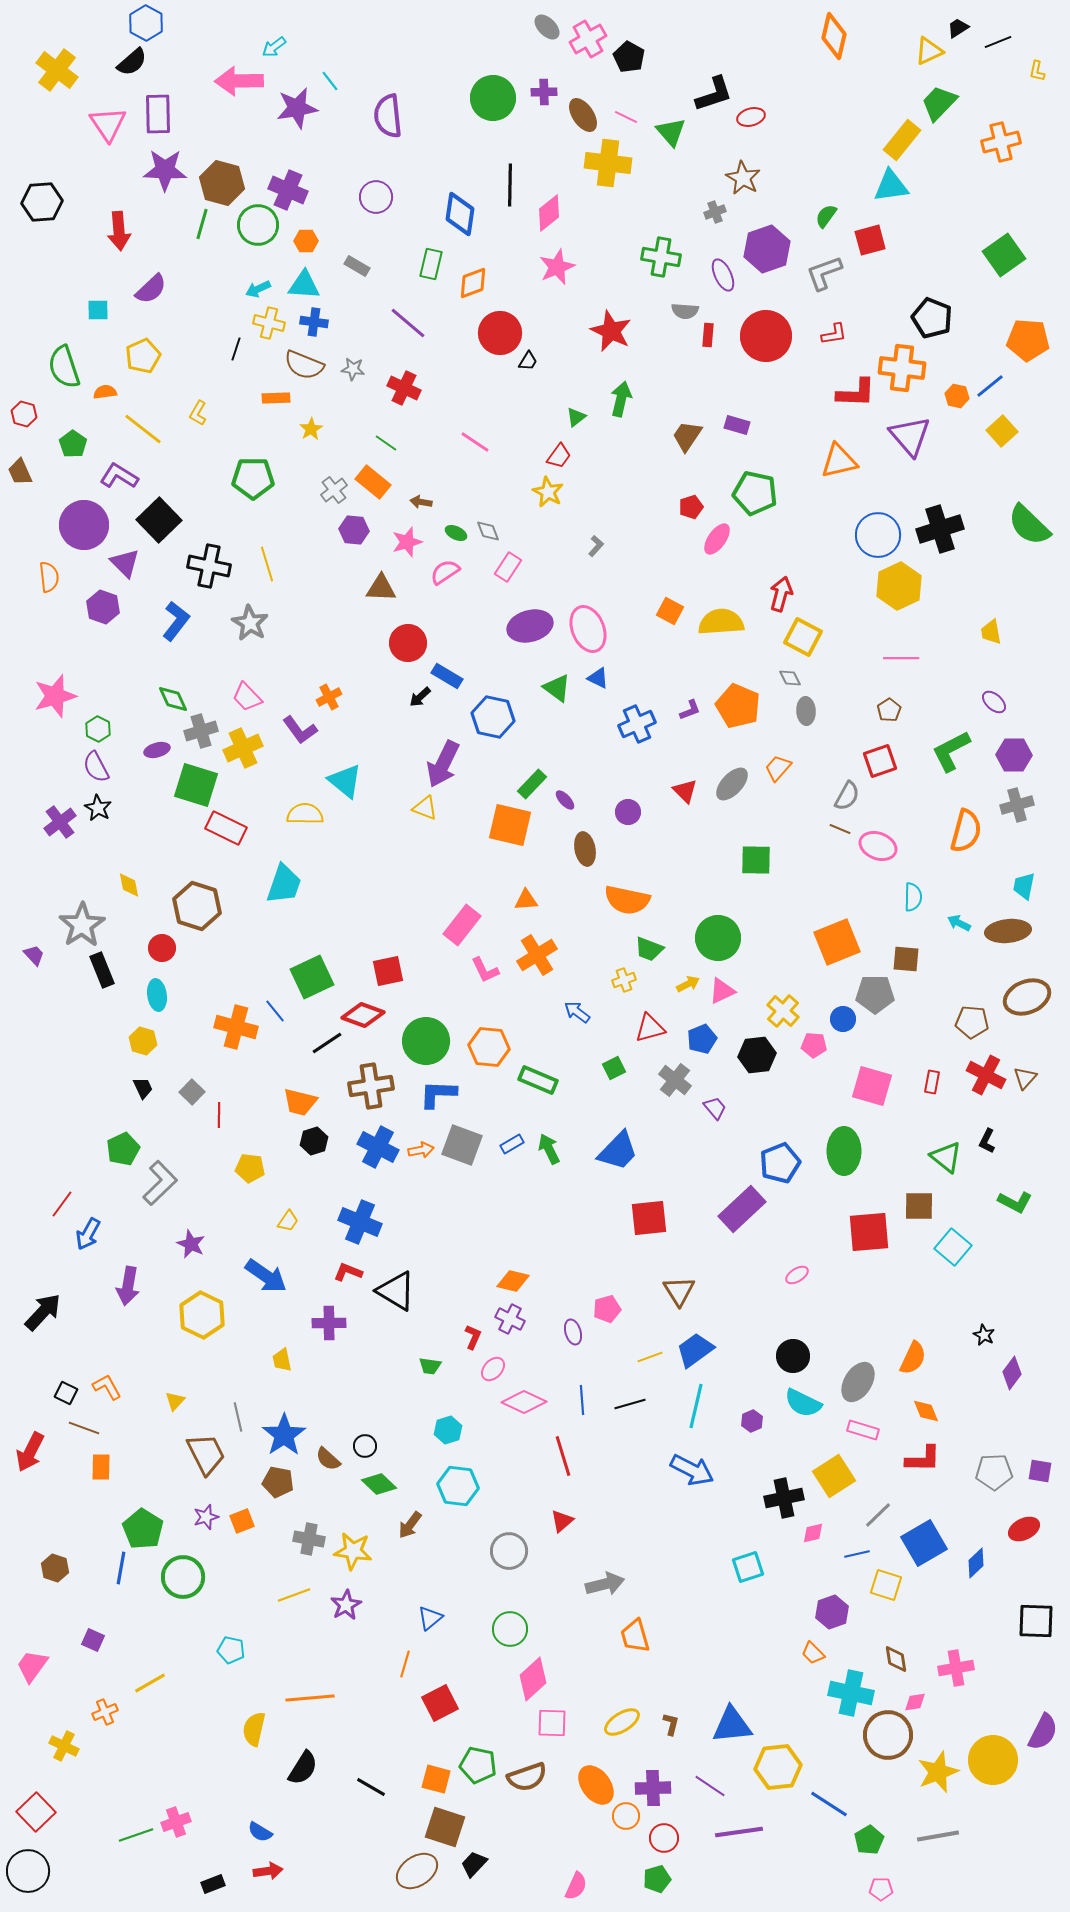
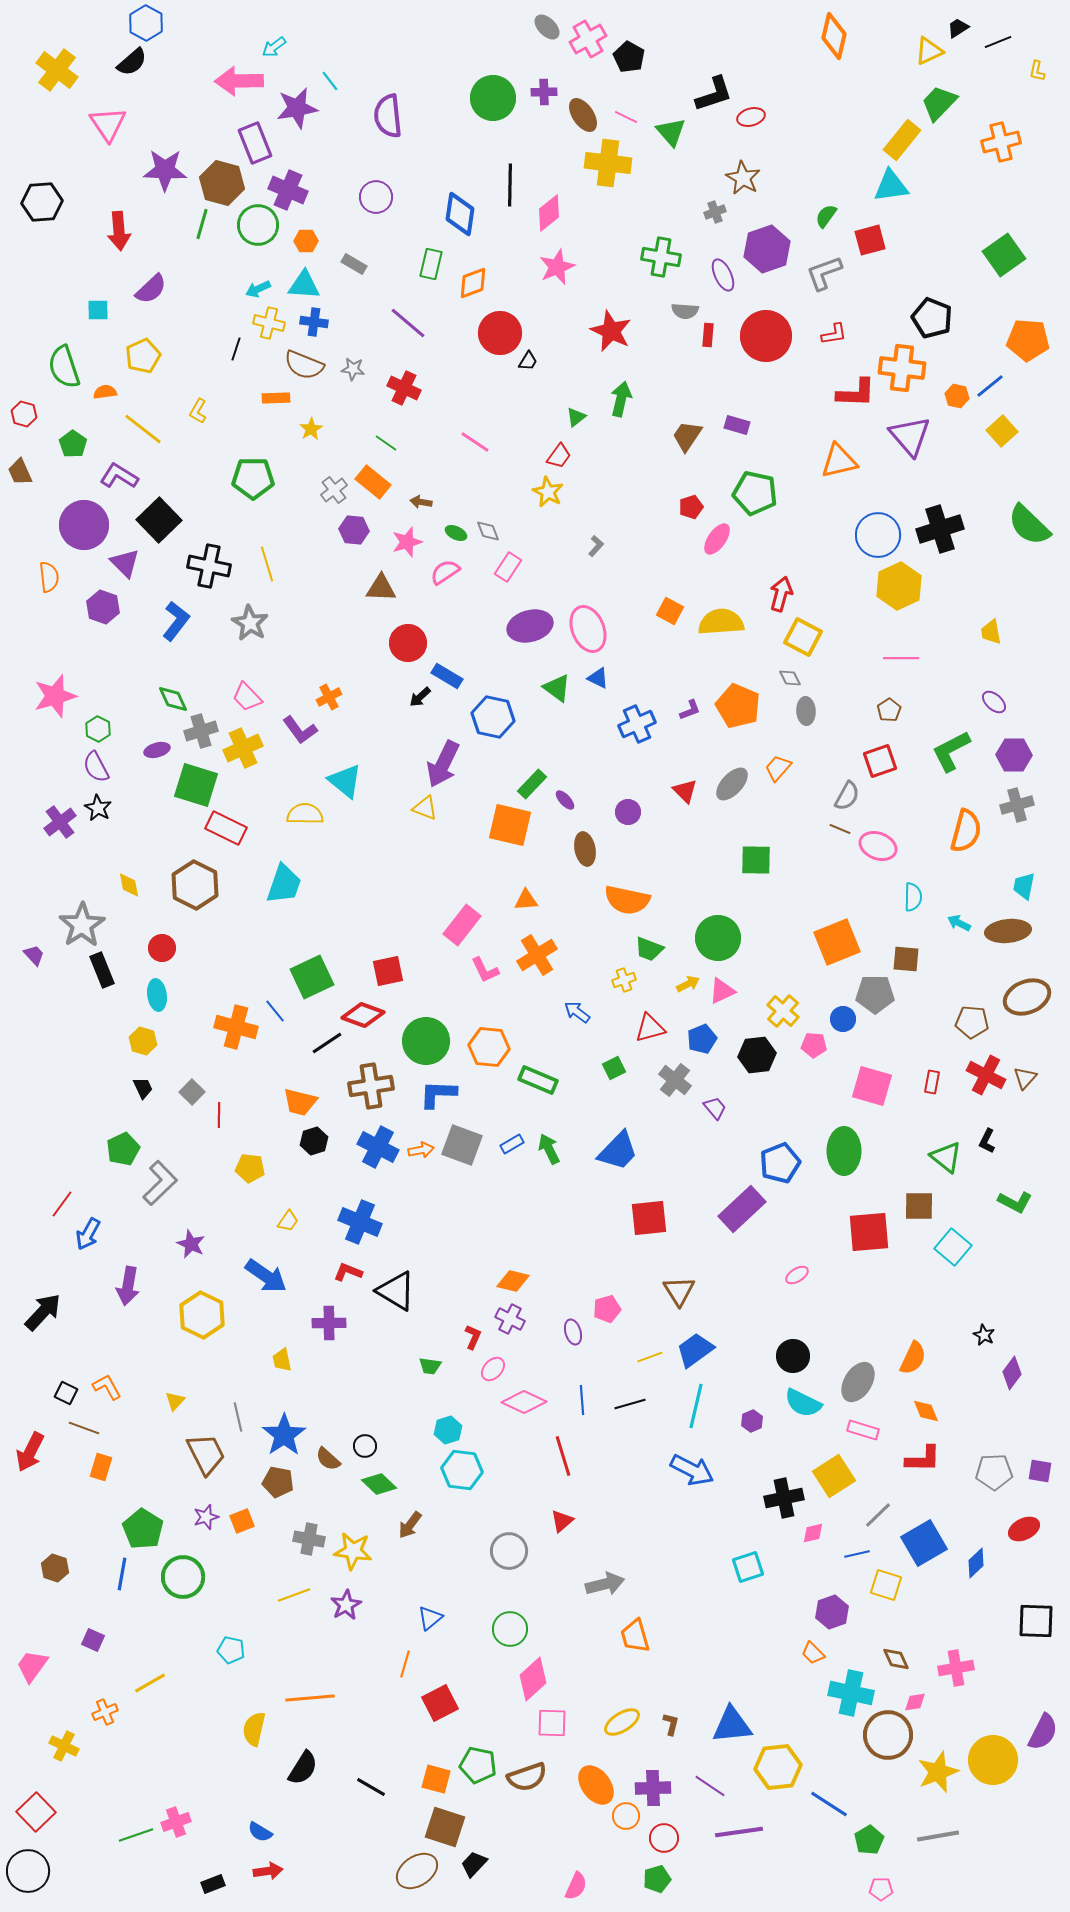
purple rectangle at (158, 114): moved 97 px right, 29 px down; rotated 21 degrees counterclockwise
gray rectangle at (357, 266): moved 3 px left, 2 px up
yellow L-shape at (198, 413): moved 2 px up
brown hexagon at (197, 906): moved 2 px left, 21 px up; rotated 9 degrees clockwise
orange rectangle at (101, 1467): rotated 16 degrees clockwise
cyan hexagon at (458, 1486): moved 4 px right, 16 px up
blue line at (121, 1568): moved 1 px right, 6 px down
brown diamond at (896, 1659): rotated 16 degrees counterclockwise
